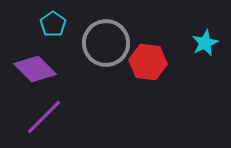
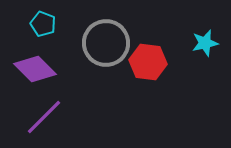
cyan pentagon: moved 10 px left; rotated 15 degrees counterclockwise
cyan star: rotated 12 degrees clockwise
